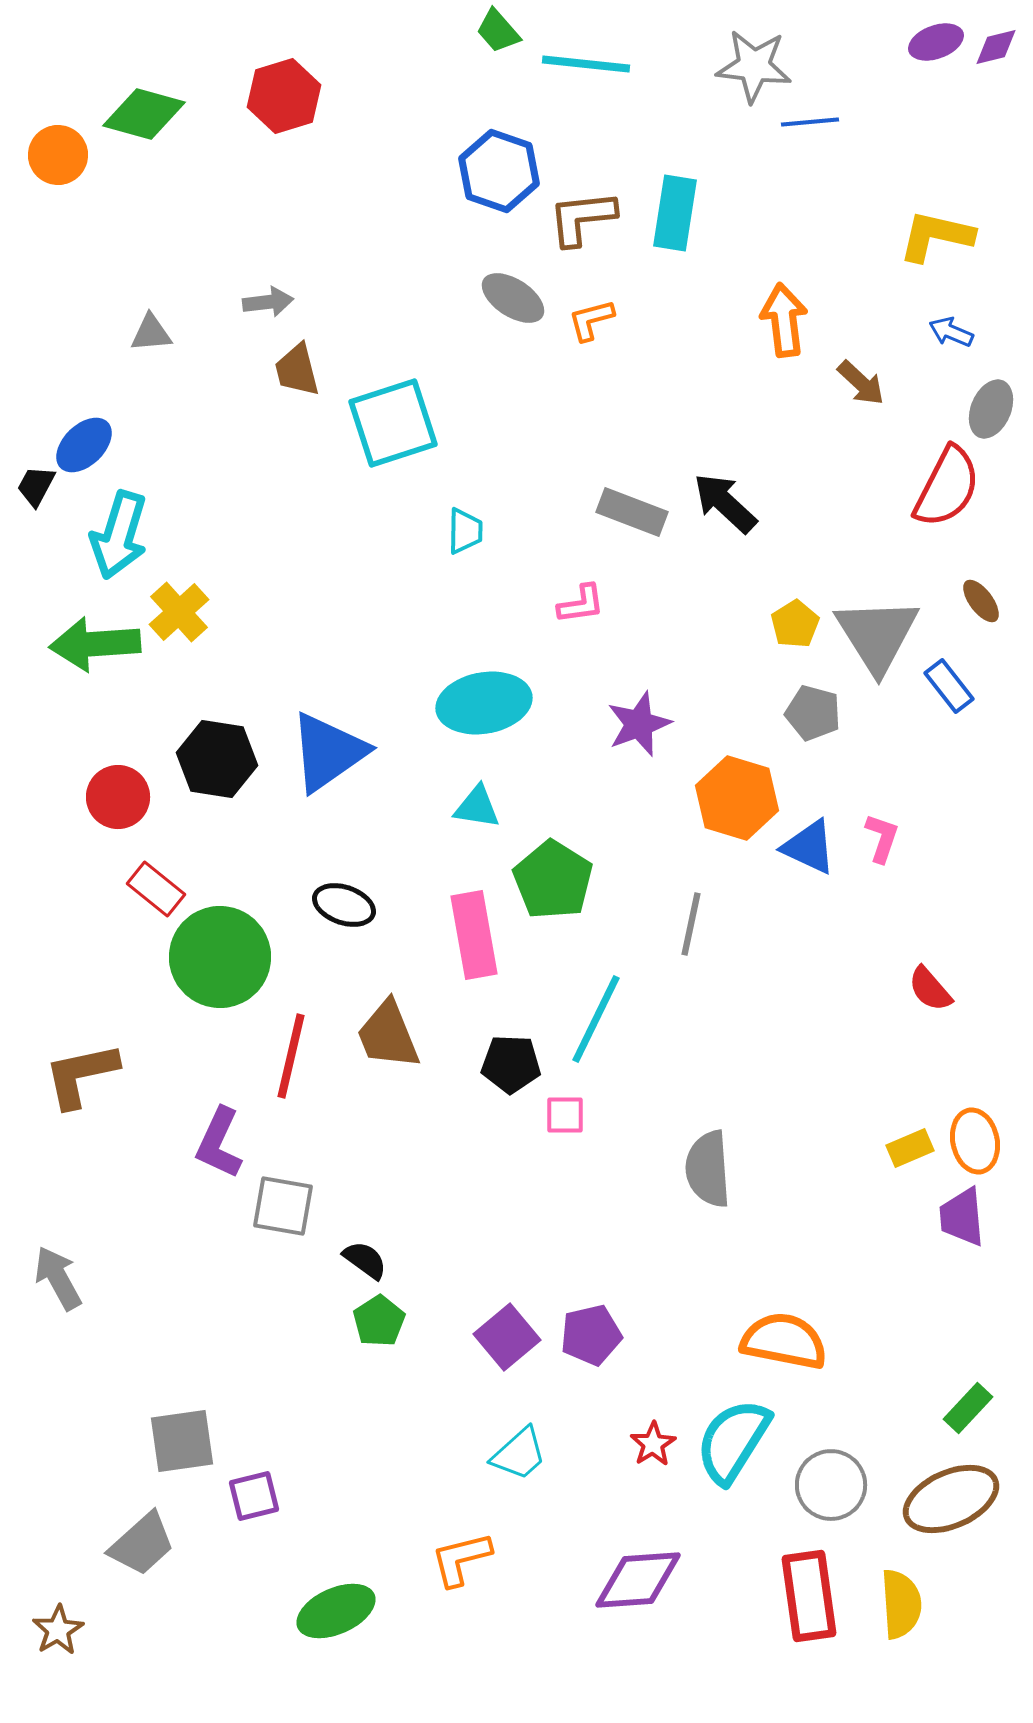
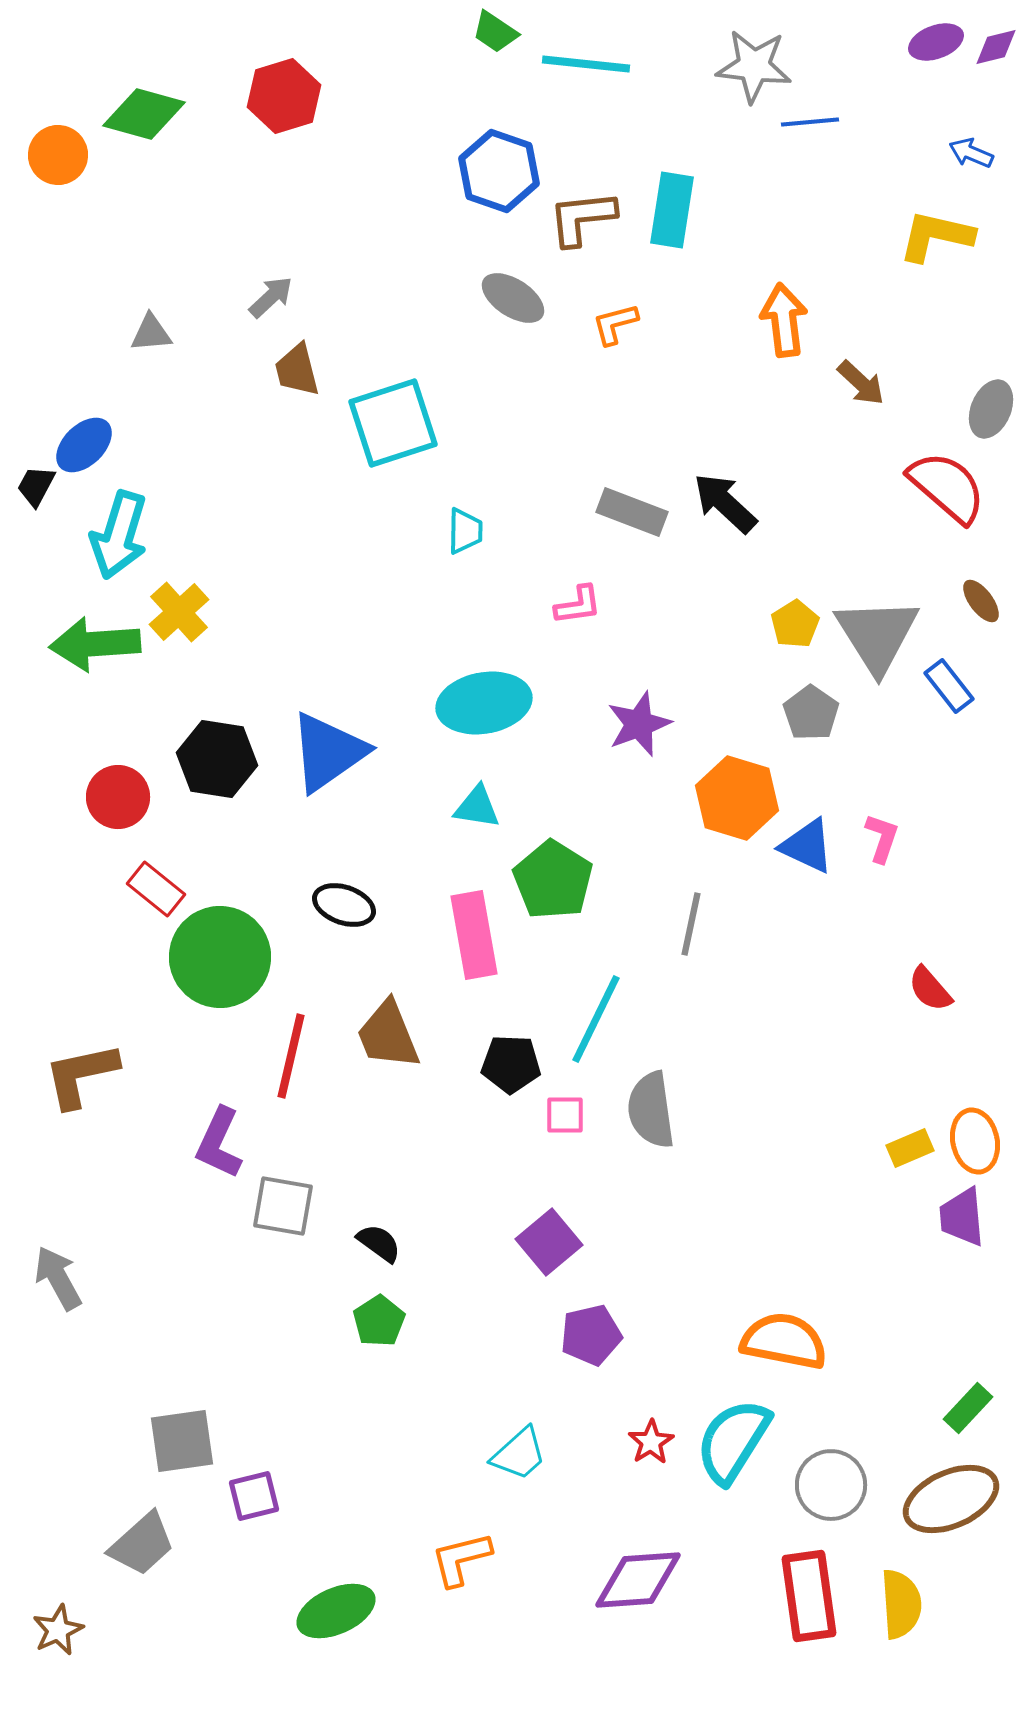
green trapezoid at (498, 31): moved 3 px left, 1 px down; rotated 15 degrees counterclockwise
cyan rectangle at (675, 213): moved 3 px left, 3 px up
gray arrow at (268, 302): moved 3 px right, 5 px up; rotated 36 degrees counterclockwise
orange L-shape at (591, 320): moved 24 px right, 4 px down
blue arrow at (951, 332): moved 20 px right, 179 px up
red semicircle at (947, 487): rotated 76 degrees counterclockwise
pink L-shape at (581, 604): moved 3 px left, 1 px down
gray pentagon at (813, 713): moved 2 px left; rotated 20 degrees clockwise
blue triangle at (809, 847): moved 2 px left, 1 px up
gray semicircle at (708, 1169): moved 57 px left, 59 px up; rotated 4 degrees counterclockwise
black semicircle at (365, 1260): moved 14 px right, 17 px up
purple square at (507, 1337): moved 42 px right, 95 px up
red star at (653, 1444): moved 2 px left, 2 px up
brown star at (58, 1630): rotated 6 degrees clockwise
